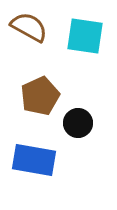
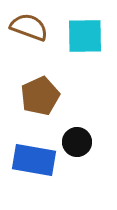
brown semicircle: rotated 9 degrees counterclockwise
cyan square: rotated 9 degrees counterclockwise
black circle: moved 1 px left, 19 px down
